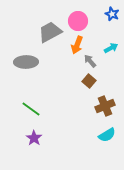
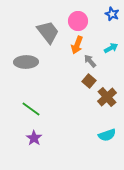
gray trapezoid: moved 2 px left; rotated 80 degrees clockwise
brown cross: moved 2 px right, 9 px up; rotated 18 degrees counterclockwise
cyan semicircle: rotated 12 degrees clockwise
